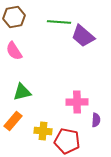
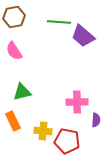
orange rectangle: rotated 66 degrees counterclockwise
